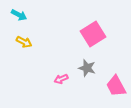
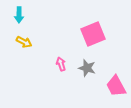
cyan arrow: rotated 63 degrees clockwise
pink square: rotated 10 degrees clockwise
pink arrow: moved 15 px up; rotated 96 degrees clockwise
